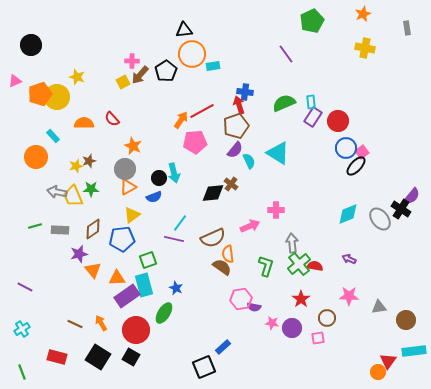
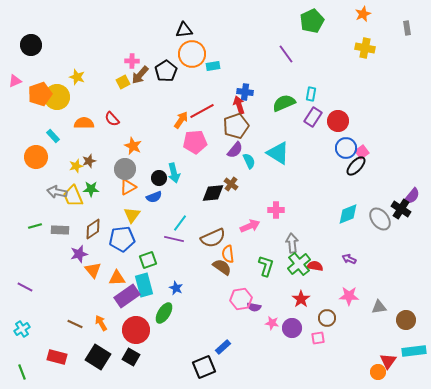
cyan rectangle at (311, 102): moved 8 px up; rotated 16 degrees clockwise
yellow triangle at (132, 215): rotated 18 degrees counterclockwise
